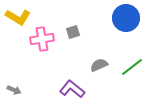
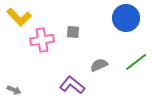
yellow L-shape: moved 1 px right; rotated 15 degrees clockwise
gray square: rotated 24 degrees clockwise
pink cross: moved 1 px down
green line: moved 4 px right, 5 px up
purple L-shape: moved 4 px up
